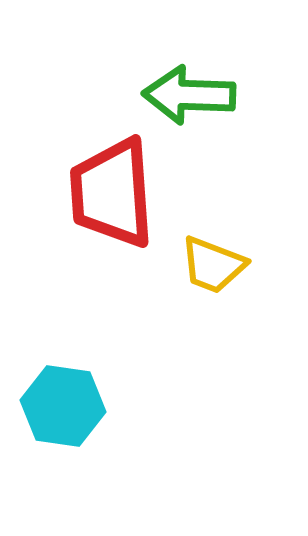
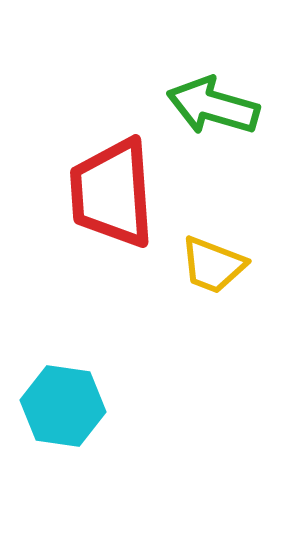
green arrow: moved 24 px right, 11 px down; rotated 14 degrees clockwise
